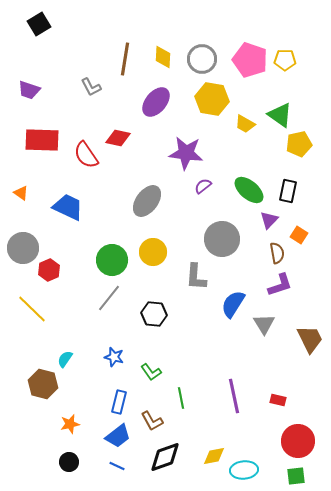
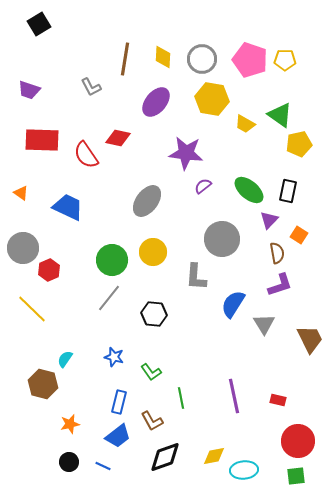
blue line at (117, 466): moved 14 px left
